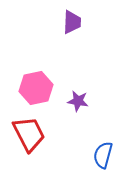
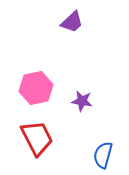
purple trapezoid: rotated 45 degrees clockwise
purple star: moved 4 px right
red trapezoid: moved 8 px right, 4 px down
